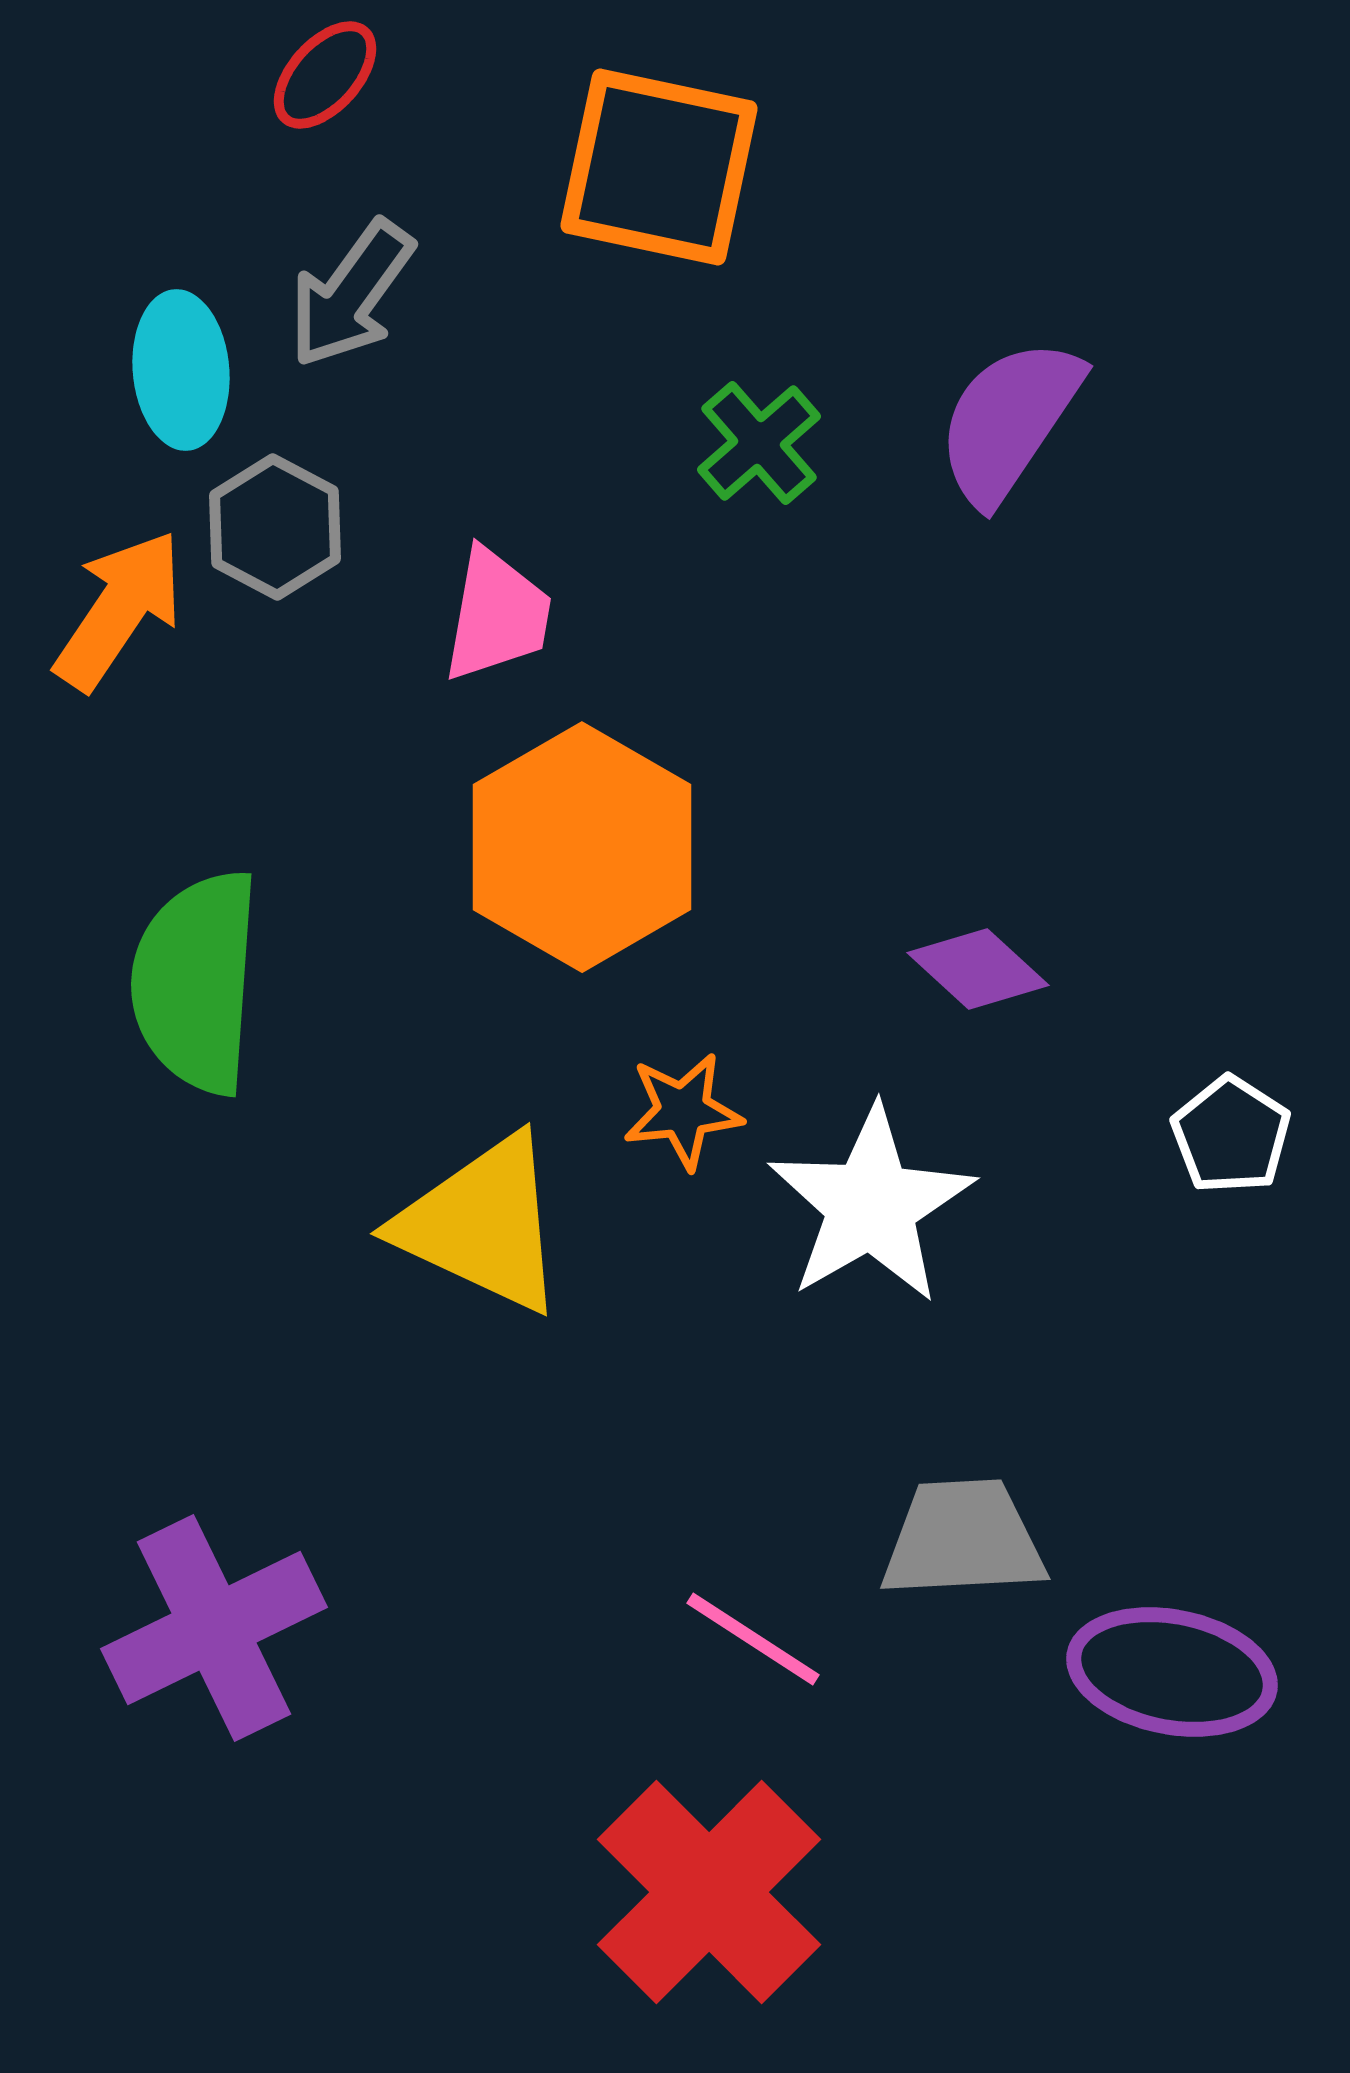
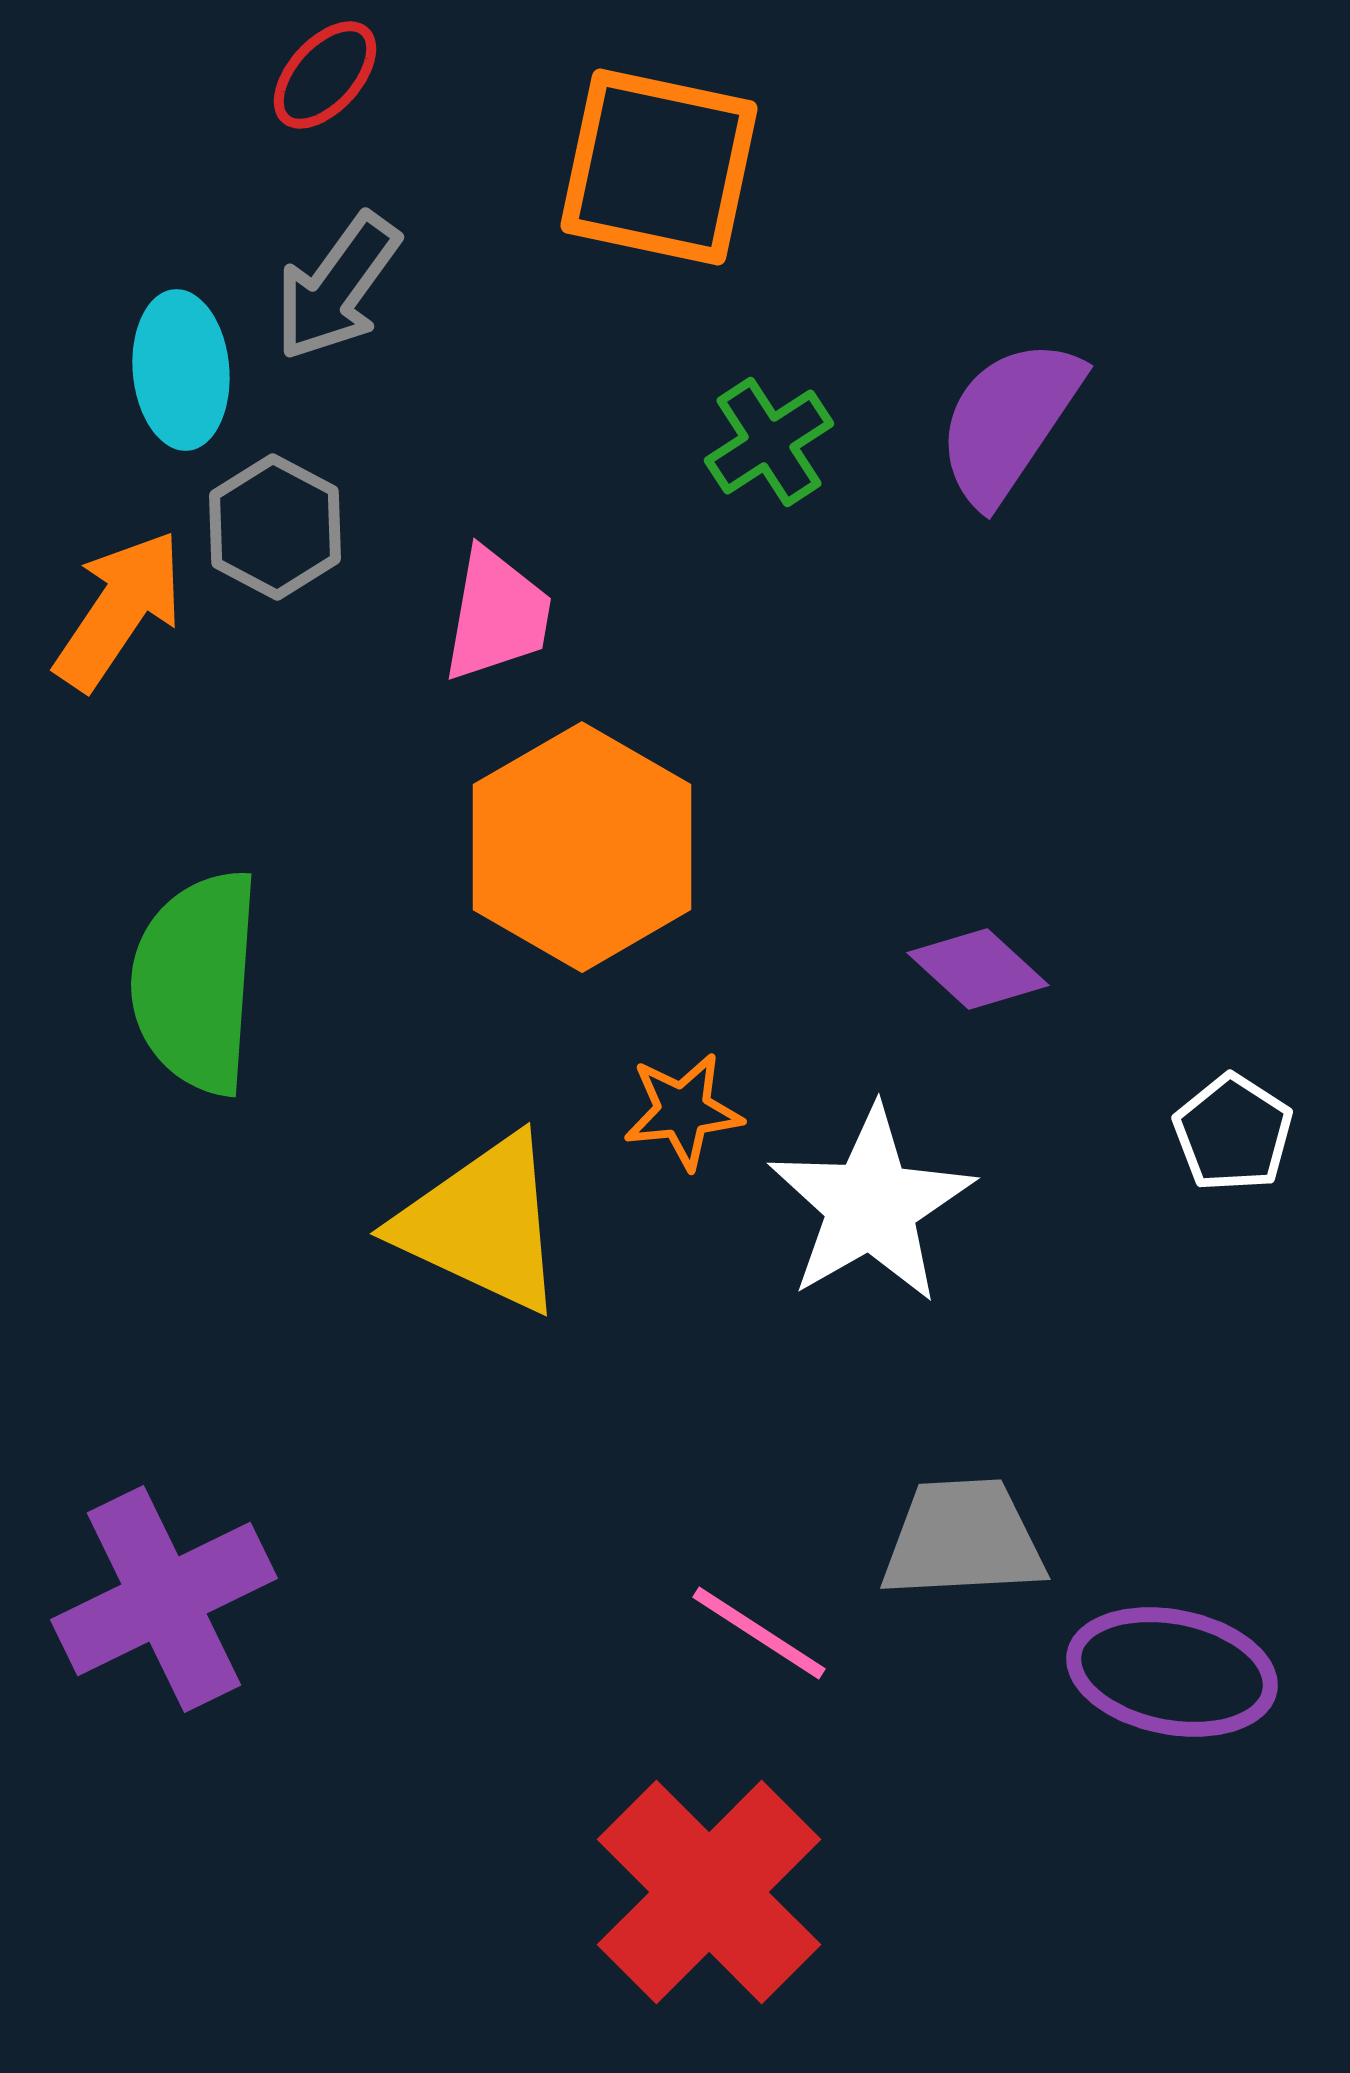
gray arrow: moved 14 px left, 7 px up
green cross: moved 10 px right, 1 px up; rotated 8 degrees clockwise
white pentagon: moved 2 px right, 2 px up
purple cross: moved 50 px left, 29 px up
pink line: moved 6 px right, 6 px up
